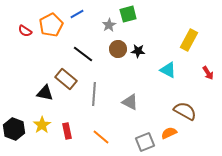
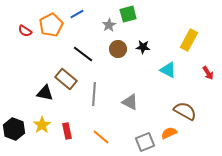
black star: moved 5 px right, 4 px up
